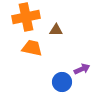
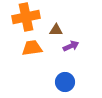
orange trapezoid: rotated 20 degrees counterclockwise
purple arrow: moved 11 px left, 23 px up
blue circle: moved 3 px right
